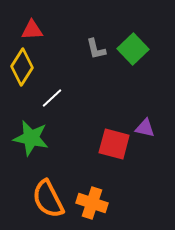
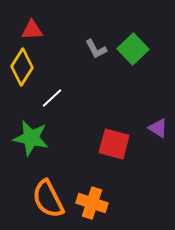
gray L-shape: rotated 15 degrees counterclockwise
purple triangle: moved 13 px right; rotated 20 degrees clockwise
